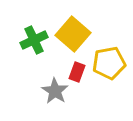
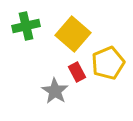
green cross: moved 8 px left, 14 px up; rotated 12 degrees clockwise
yellow pentagon: moved 1 px left; rotated 12 degrees counterclockwise
red rectangle: rotated 48 degrees counterclockwise
